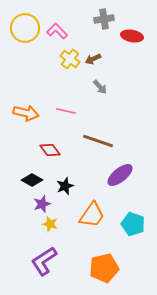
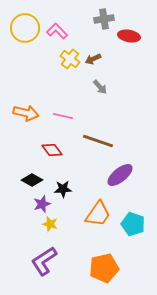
red ellipse: moved 3 px left
pink line: moved 3 px left, 5 px down
red diamond: moved 2 px right
black star: moved 2 px left, 3 px down; rotated 18 degrees clockwise
orange trapezoid: moved 6 px right, 1 px up
